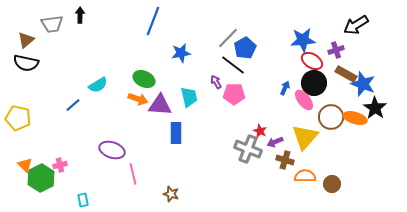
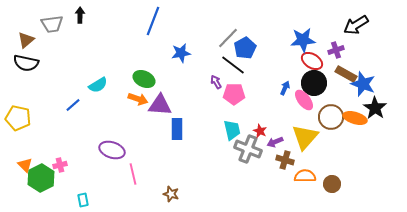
cyan trapezoid at (189, 97): moved 43 px right, 33 px down
blue rectangle at (176, 133): moved 1 px right, 4 px up
